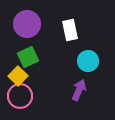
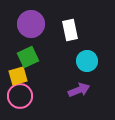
purple circle: moved 4 px right
cyan circle: moved 1 px left
yellow square: rotated 30 degrees clockwise
purple arrow: rotated 45 degrees clockwise
